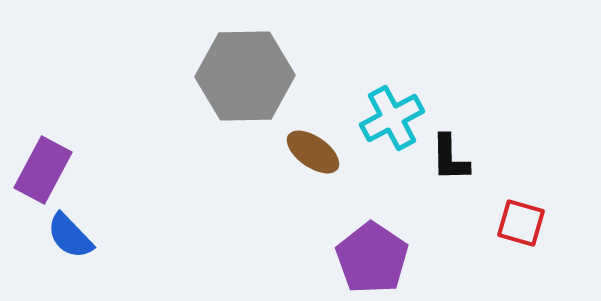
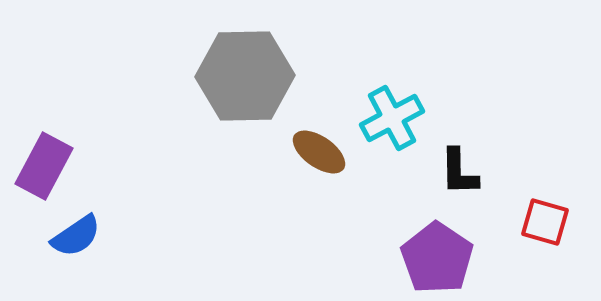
brown ellipse: moved 6 px right
black L-shape: moved 9 px right, 14 px down
purple rectangle: moved 1 px right, 4 px up
red square: moved 24 px right, 1 px up
blue semicircle: moved 6 px right; rotated 80 degrees counterclockwise
purple pentagon: moved 65 px right
